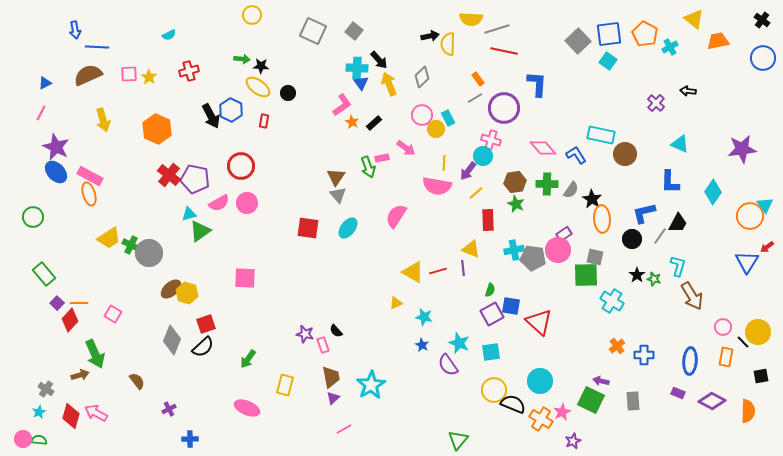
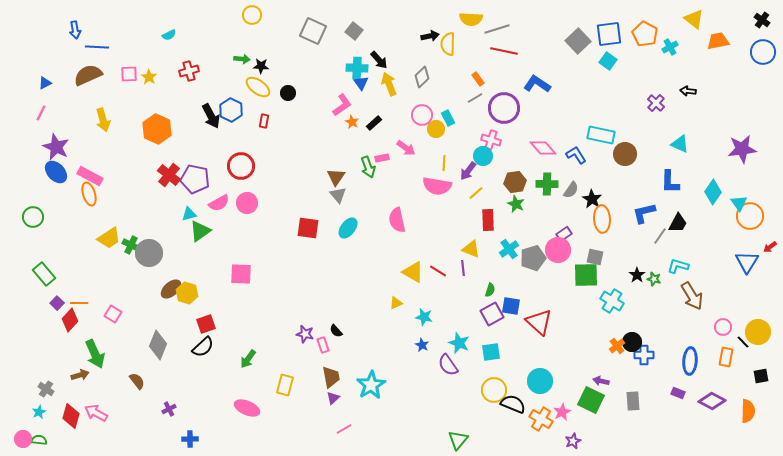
blue circle at (763, 58): moved 6 px up
blue L-shape at (537, 84): rotated 60 degrees counterclockwise
cyan triangle at (765, 205): moved 26 px left, 2 px up
pink semicircle at (396, 216): moved 1 px right, 4 px down; rotated 45 degrees counterclockwise
black circle at (632, 239): moved 103 px down
red arrow at (767, 247): moved 3 px right
cyan cross at (514, 250): moved 5 px left, 1 px up; rotated 24 degrees counterclockwise
gray pentagon at (533, 258): rotated 25 degrees counterclockwise
cyan L-shape at (678, 266): rotated 90 degrees counterclockwise
red line at (438, 271): rotated 48 degrees clockwise
pink square at (245, 278): moved 4 px left, 4 px up
gray diamond at (172, 340): moved 14 px left, 5 px down
